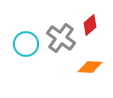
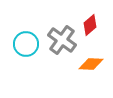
gray cross: moved 1 px right, 2 px down
orange diamond: moved 1 px right, 3 px up
